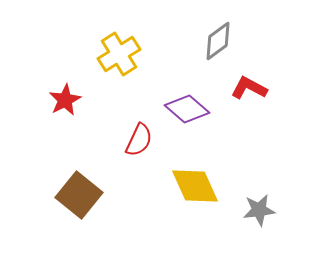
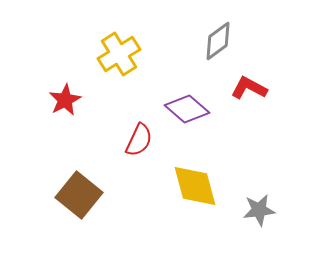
yellow diamond: rotated 9 degrees clockwise
